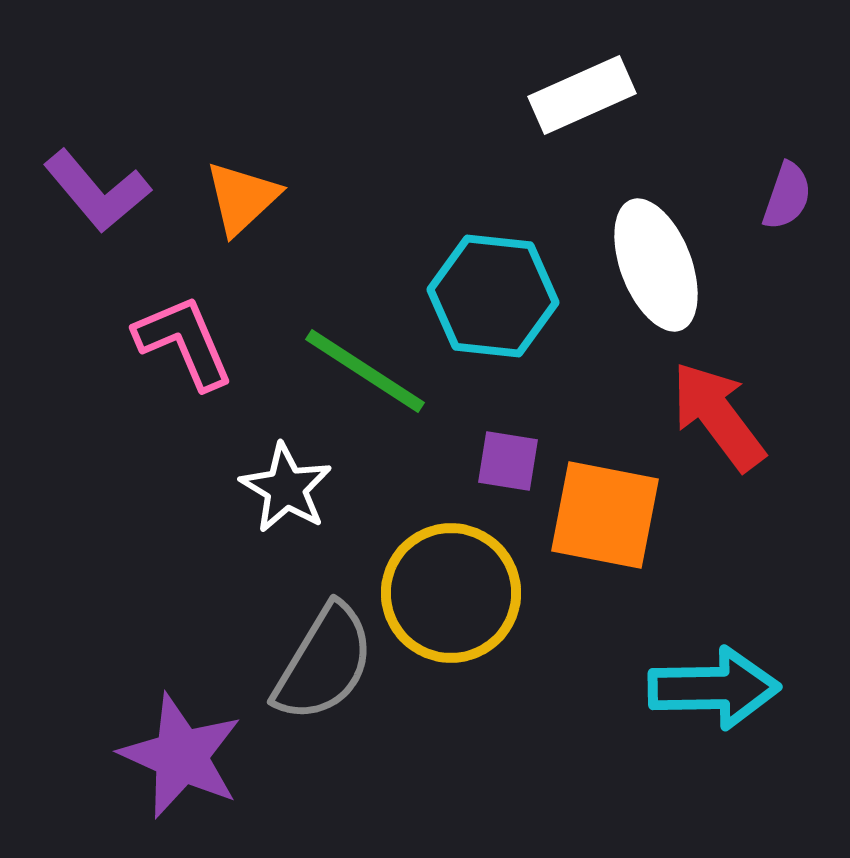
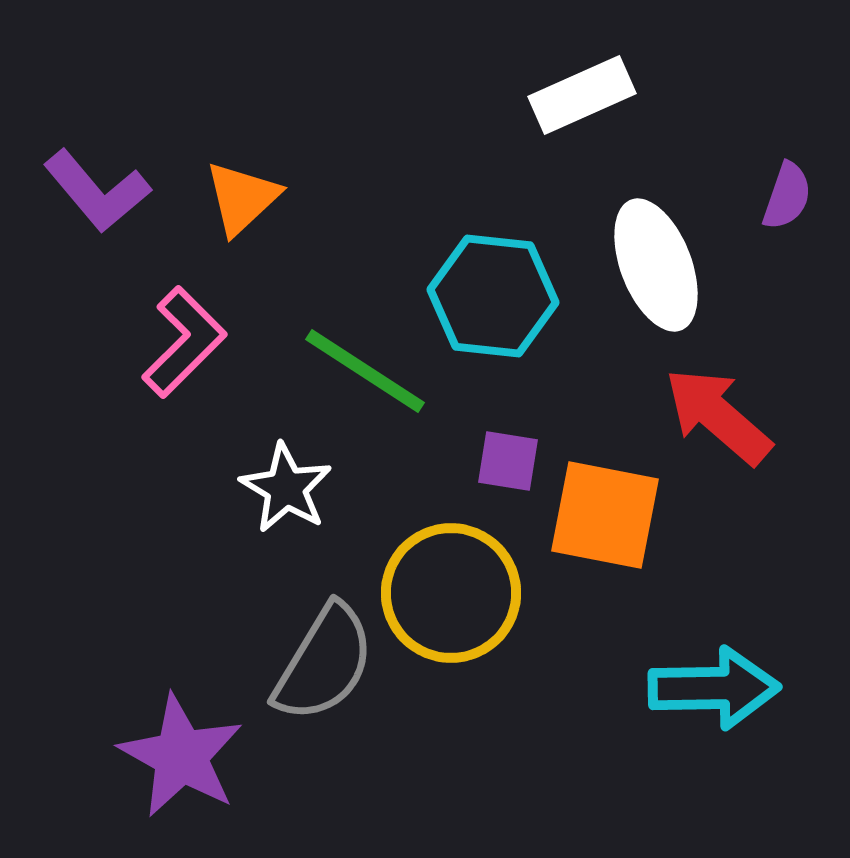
pink L-shape: rotated 68 degrees clockwise
red arrow: rotated 12 degrees counterclockwise
purple star: rotated 5 degrees clockwise
